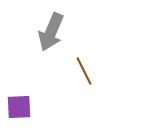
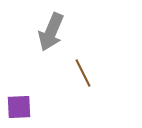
brown line: moved 1 px left, 2 px down
